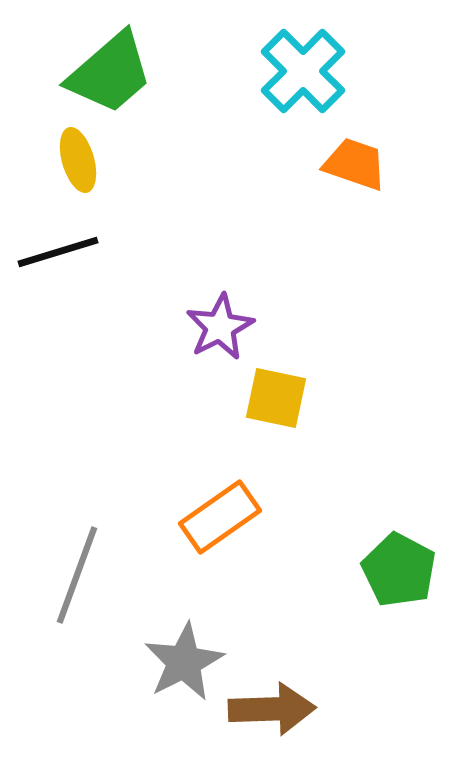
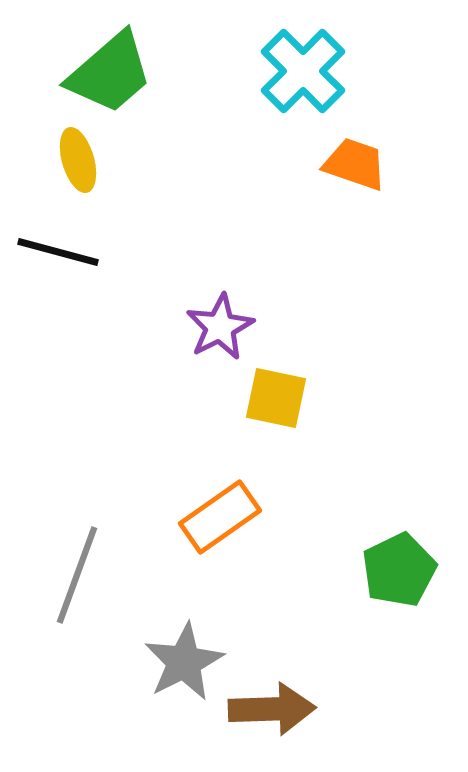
black line: rotated 32 degrees clockwise
green pentagon: rotated 18 degrees clockwise
